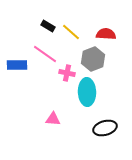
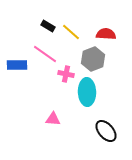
pink cross: moved 1 px left, 1 px down
black ellipse: moved 1 px right, 3 px down; rotated 65 degrees clockwise
